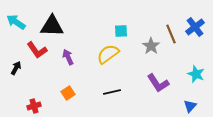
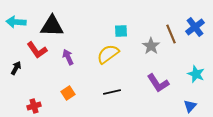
cyan arrow: rotated 30 degrees counterclockwise
